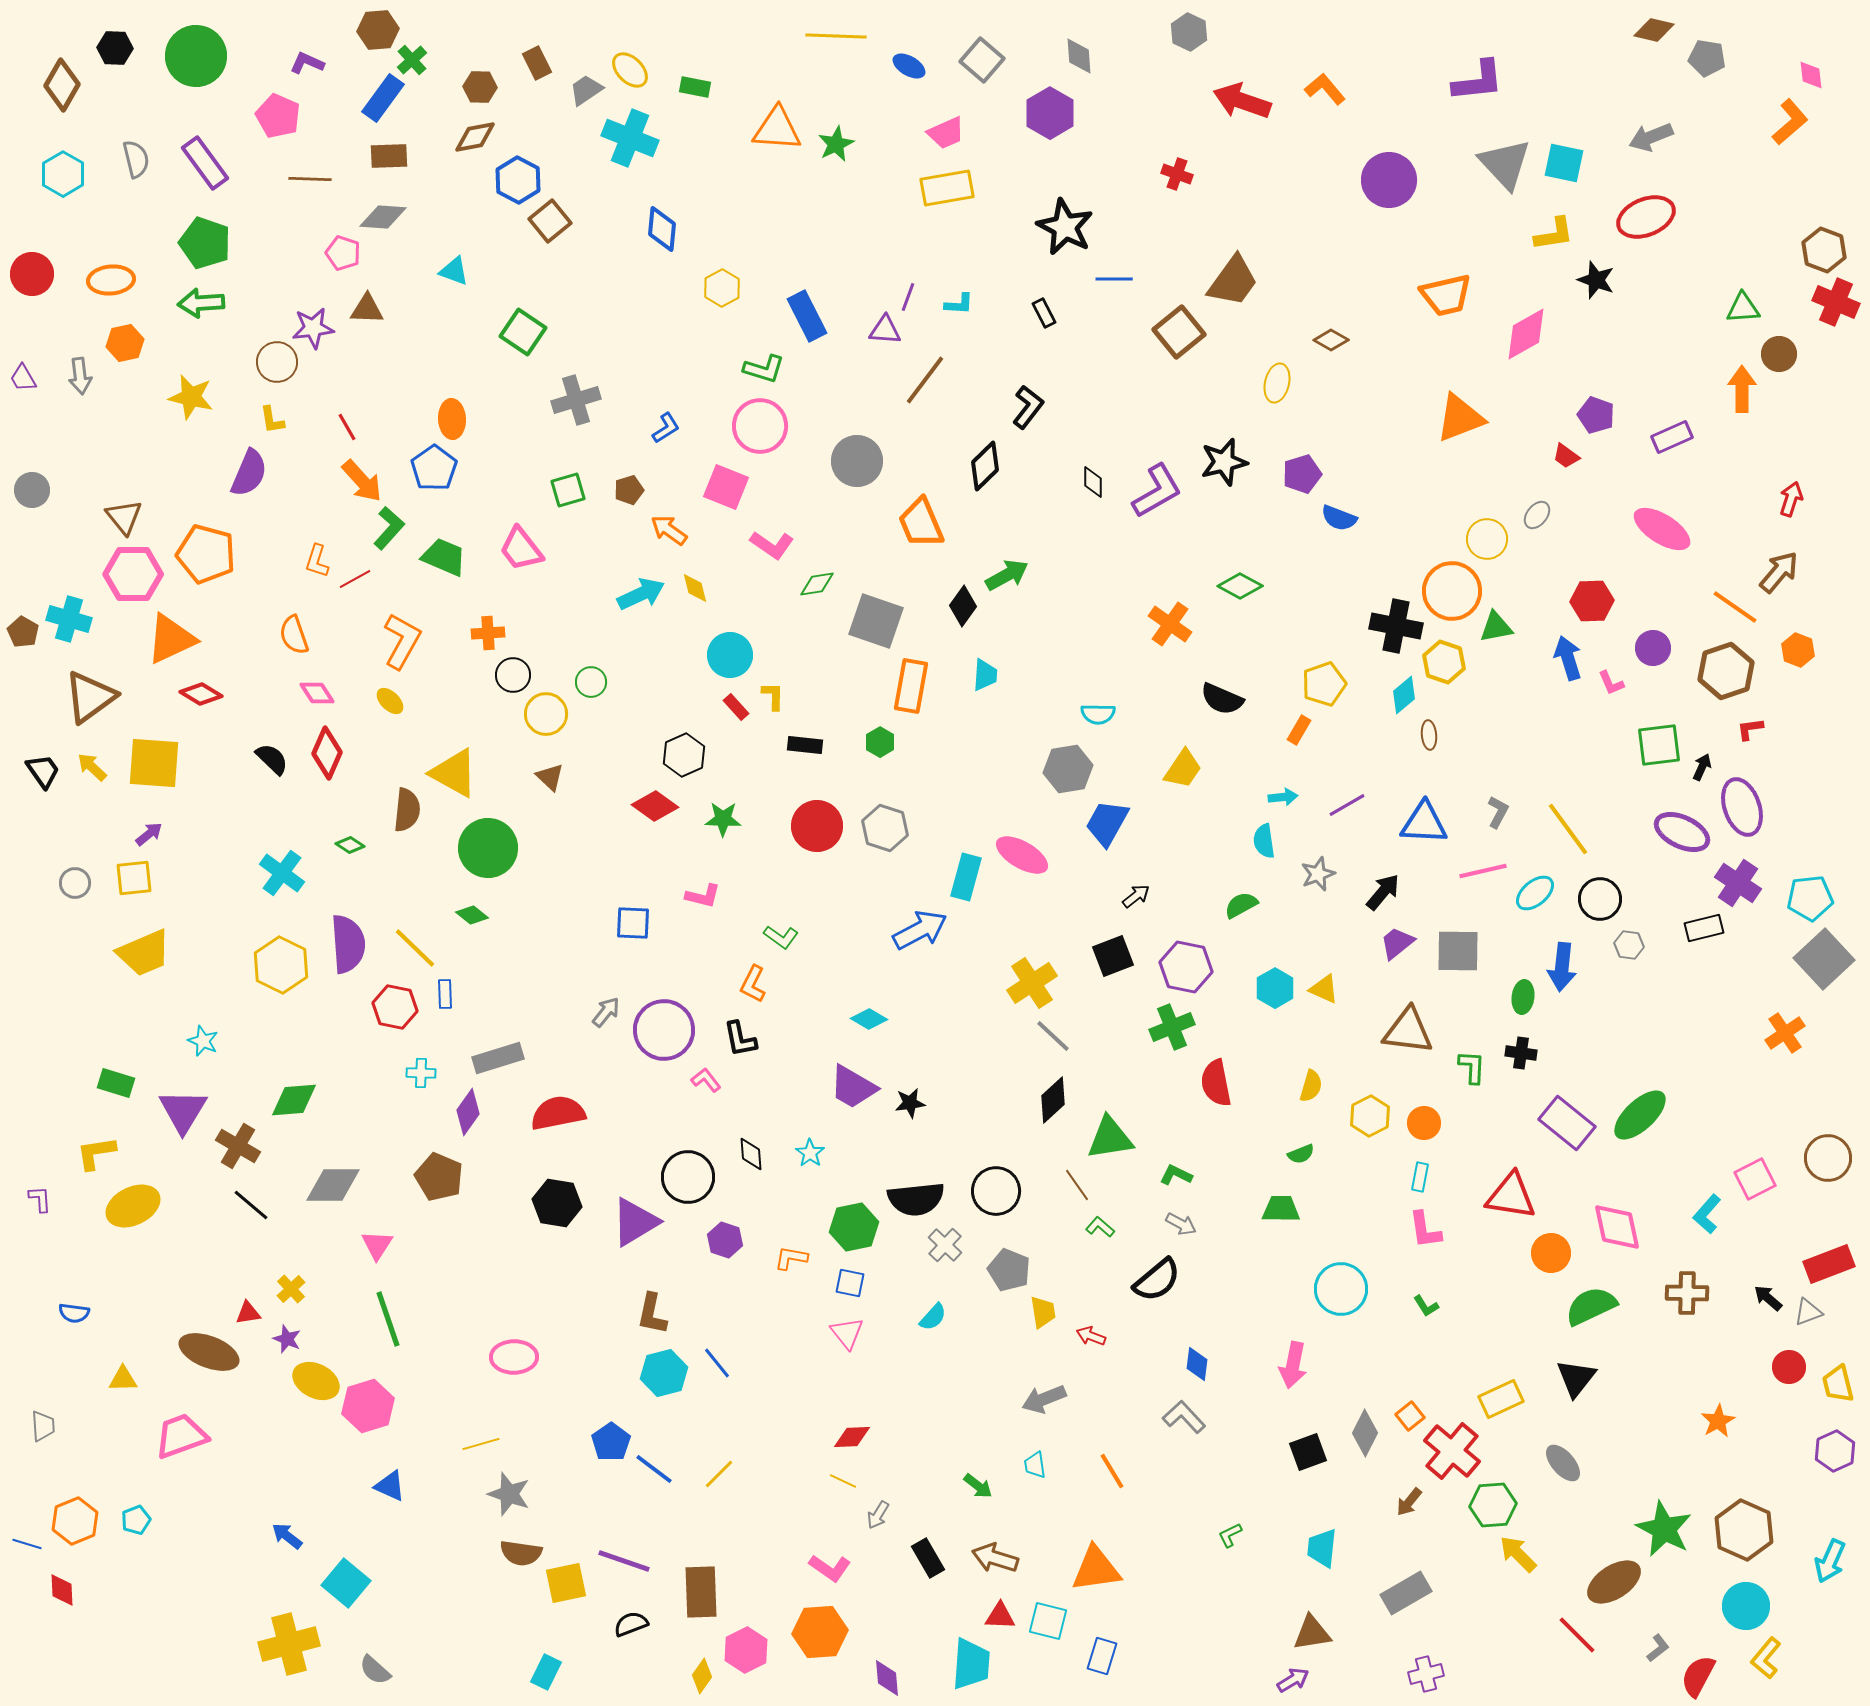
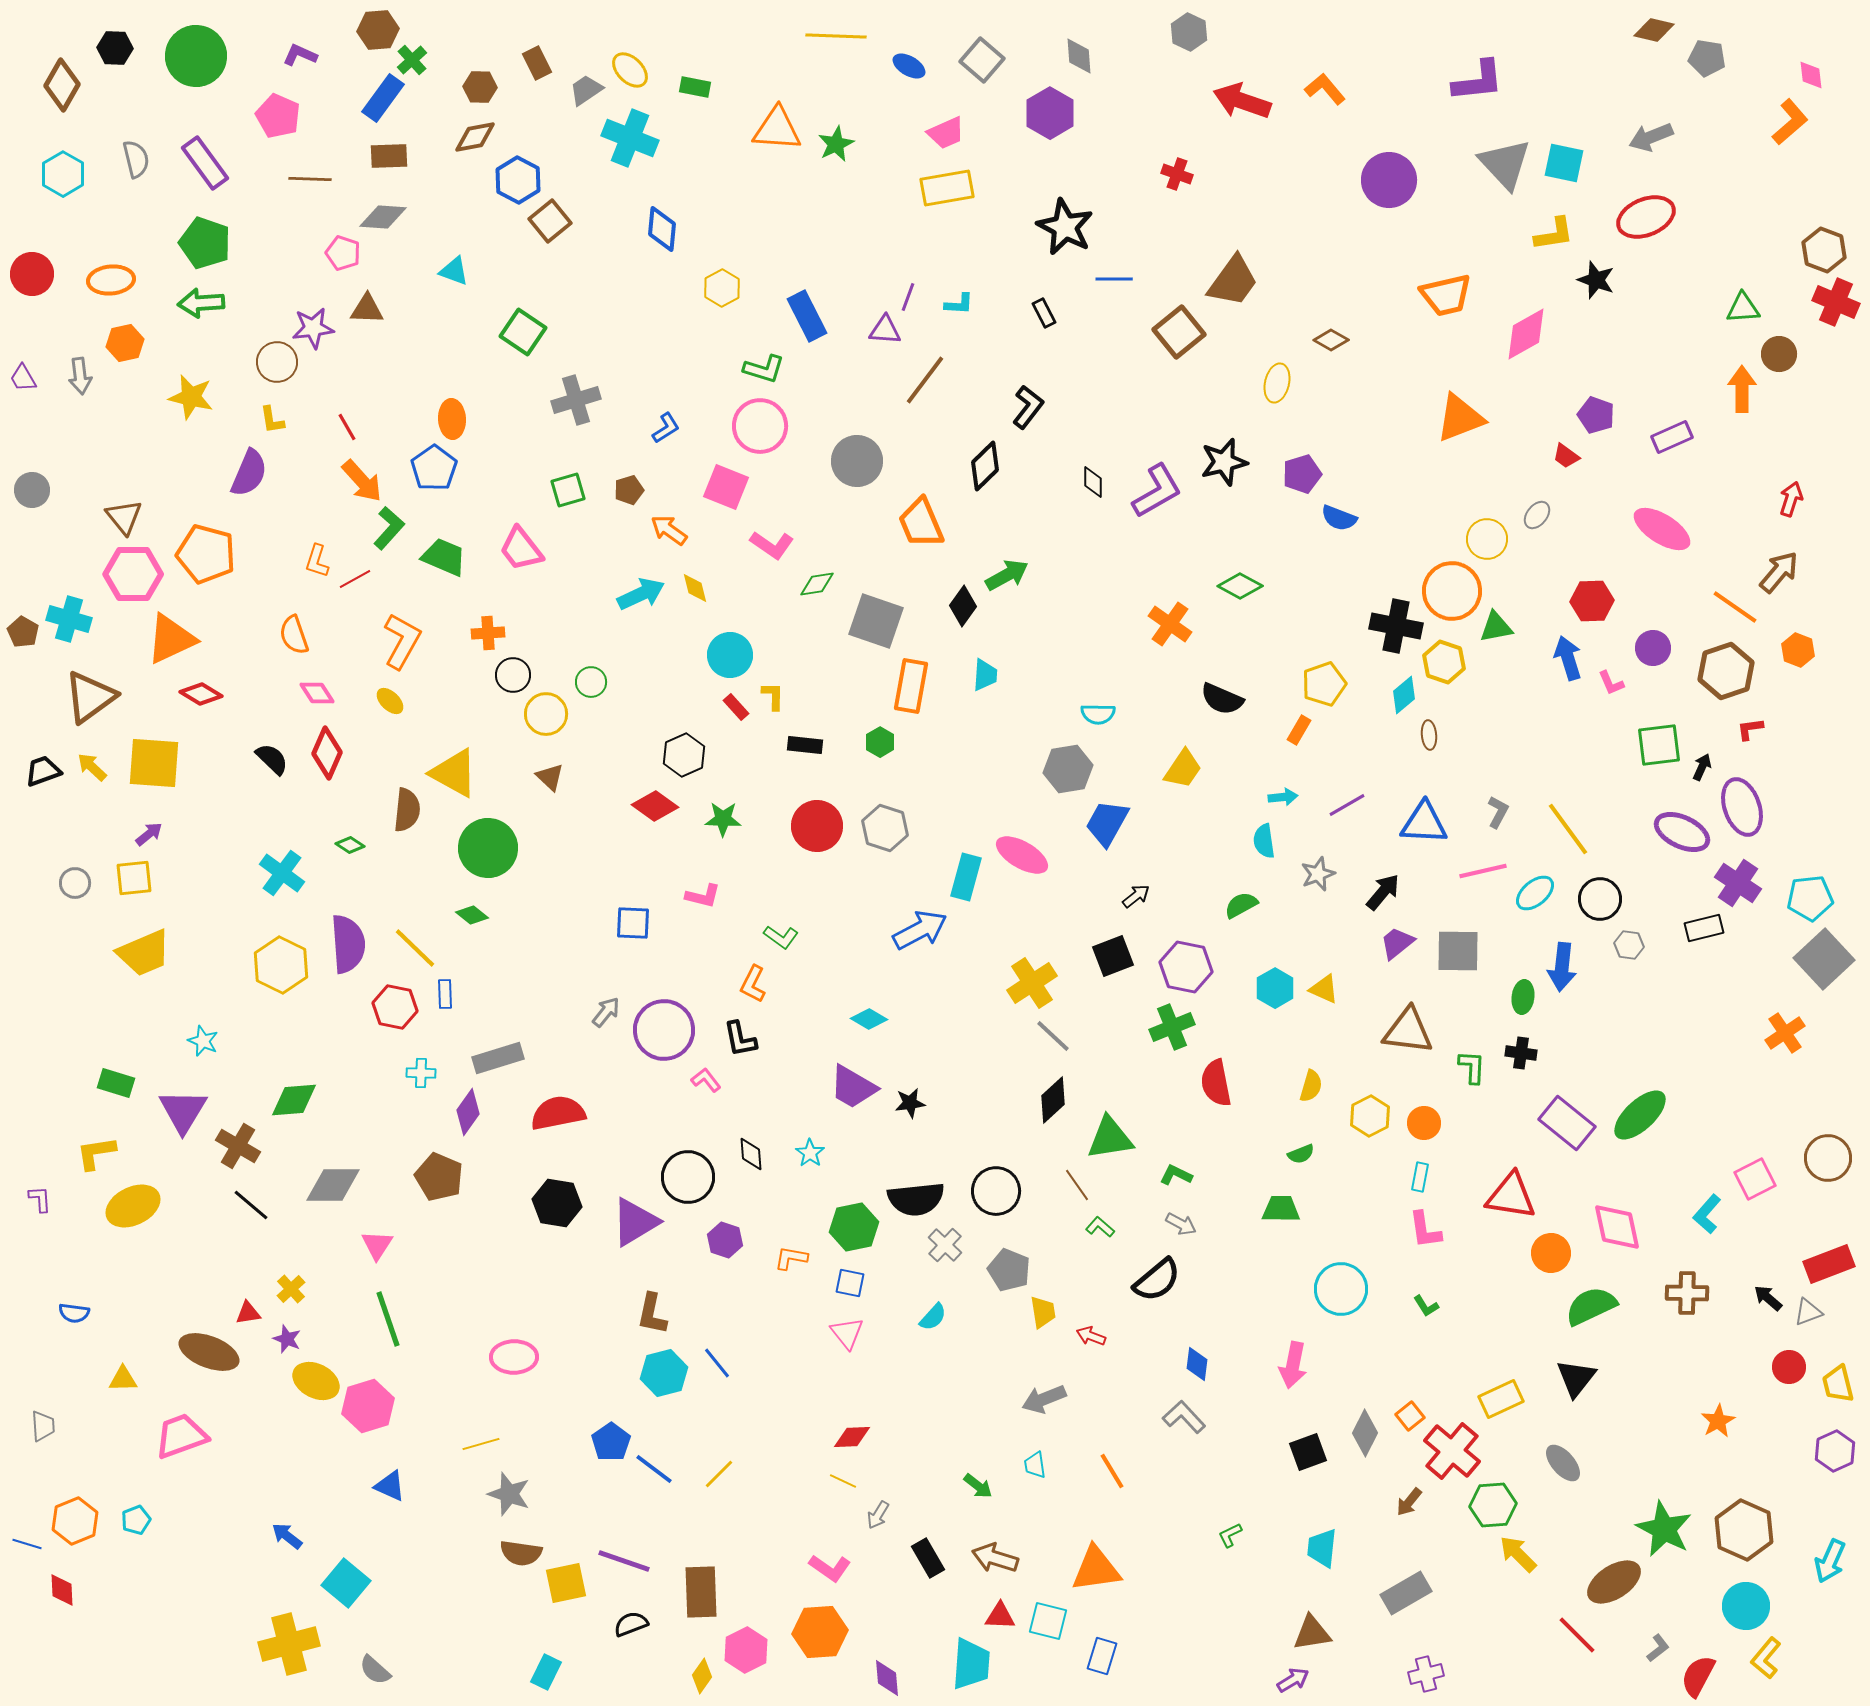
purple L-shape at (307, 63): moved 7 px left, 8 px up
black trapezoid at (43, 771): rotated 75 degrees counterclockwise
